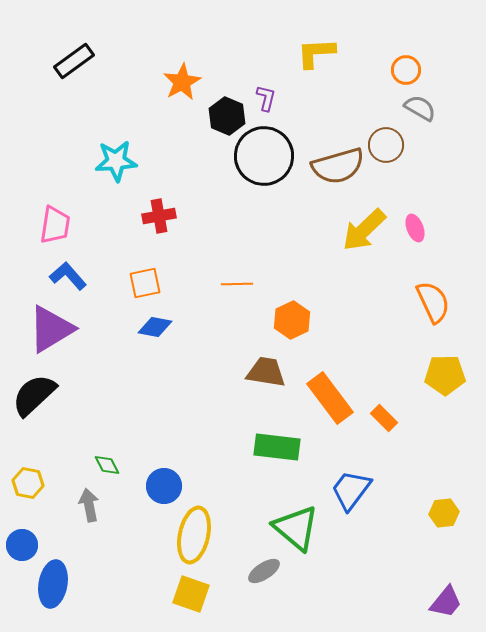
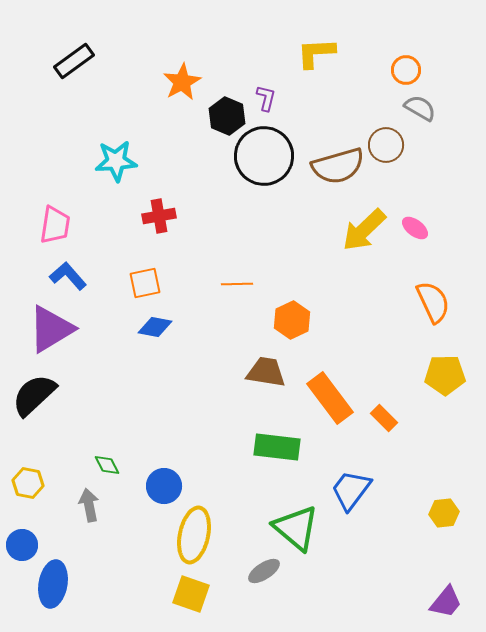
pink ellipse at (415, 228): rotated 32 degrees counterclockwise
